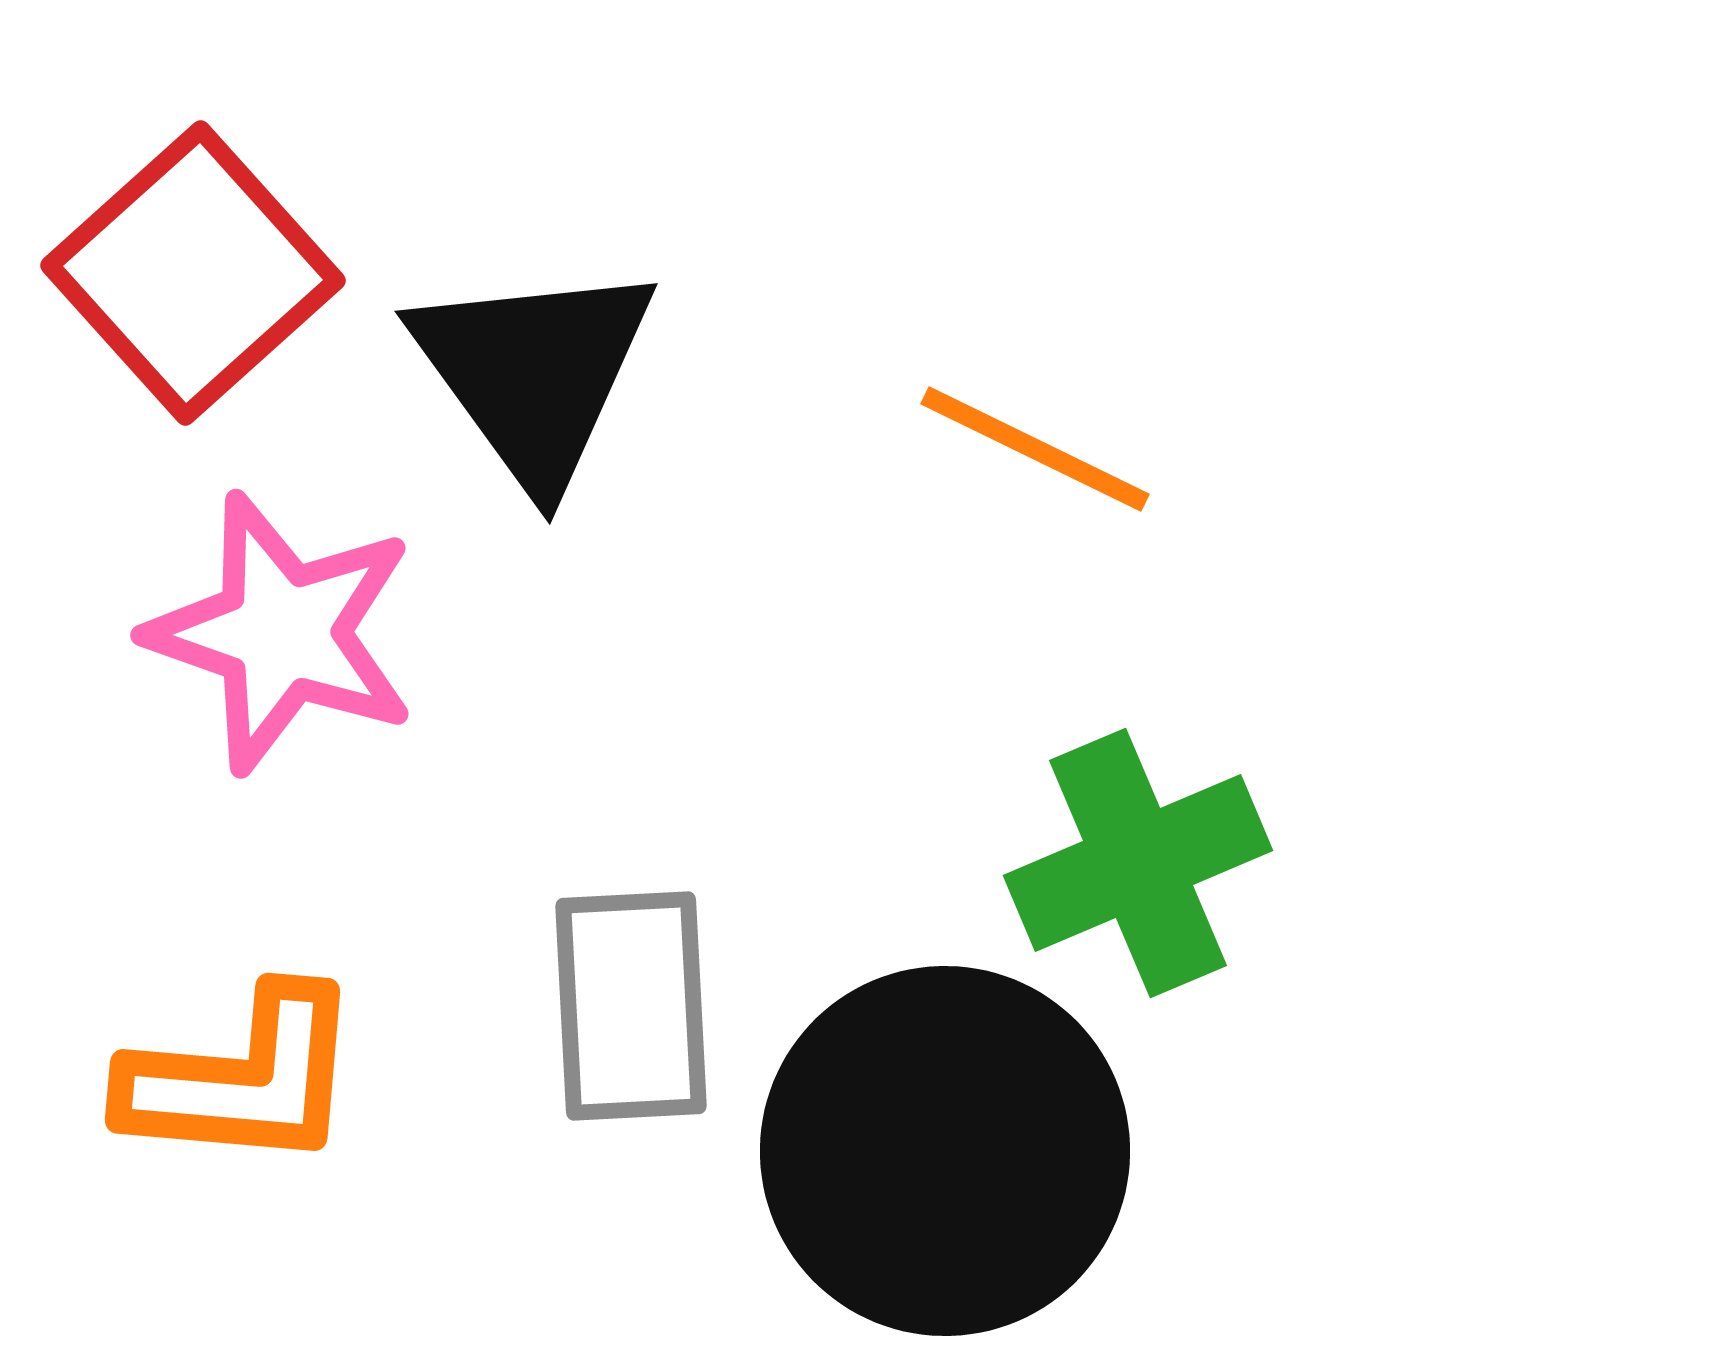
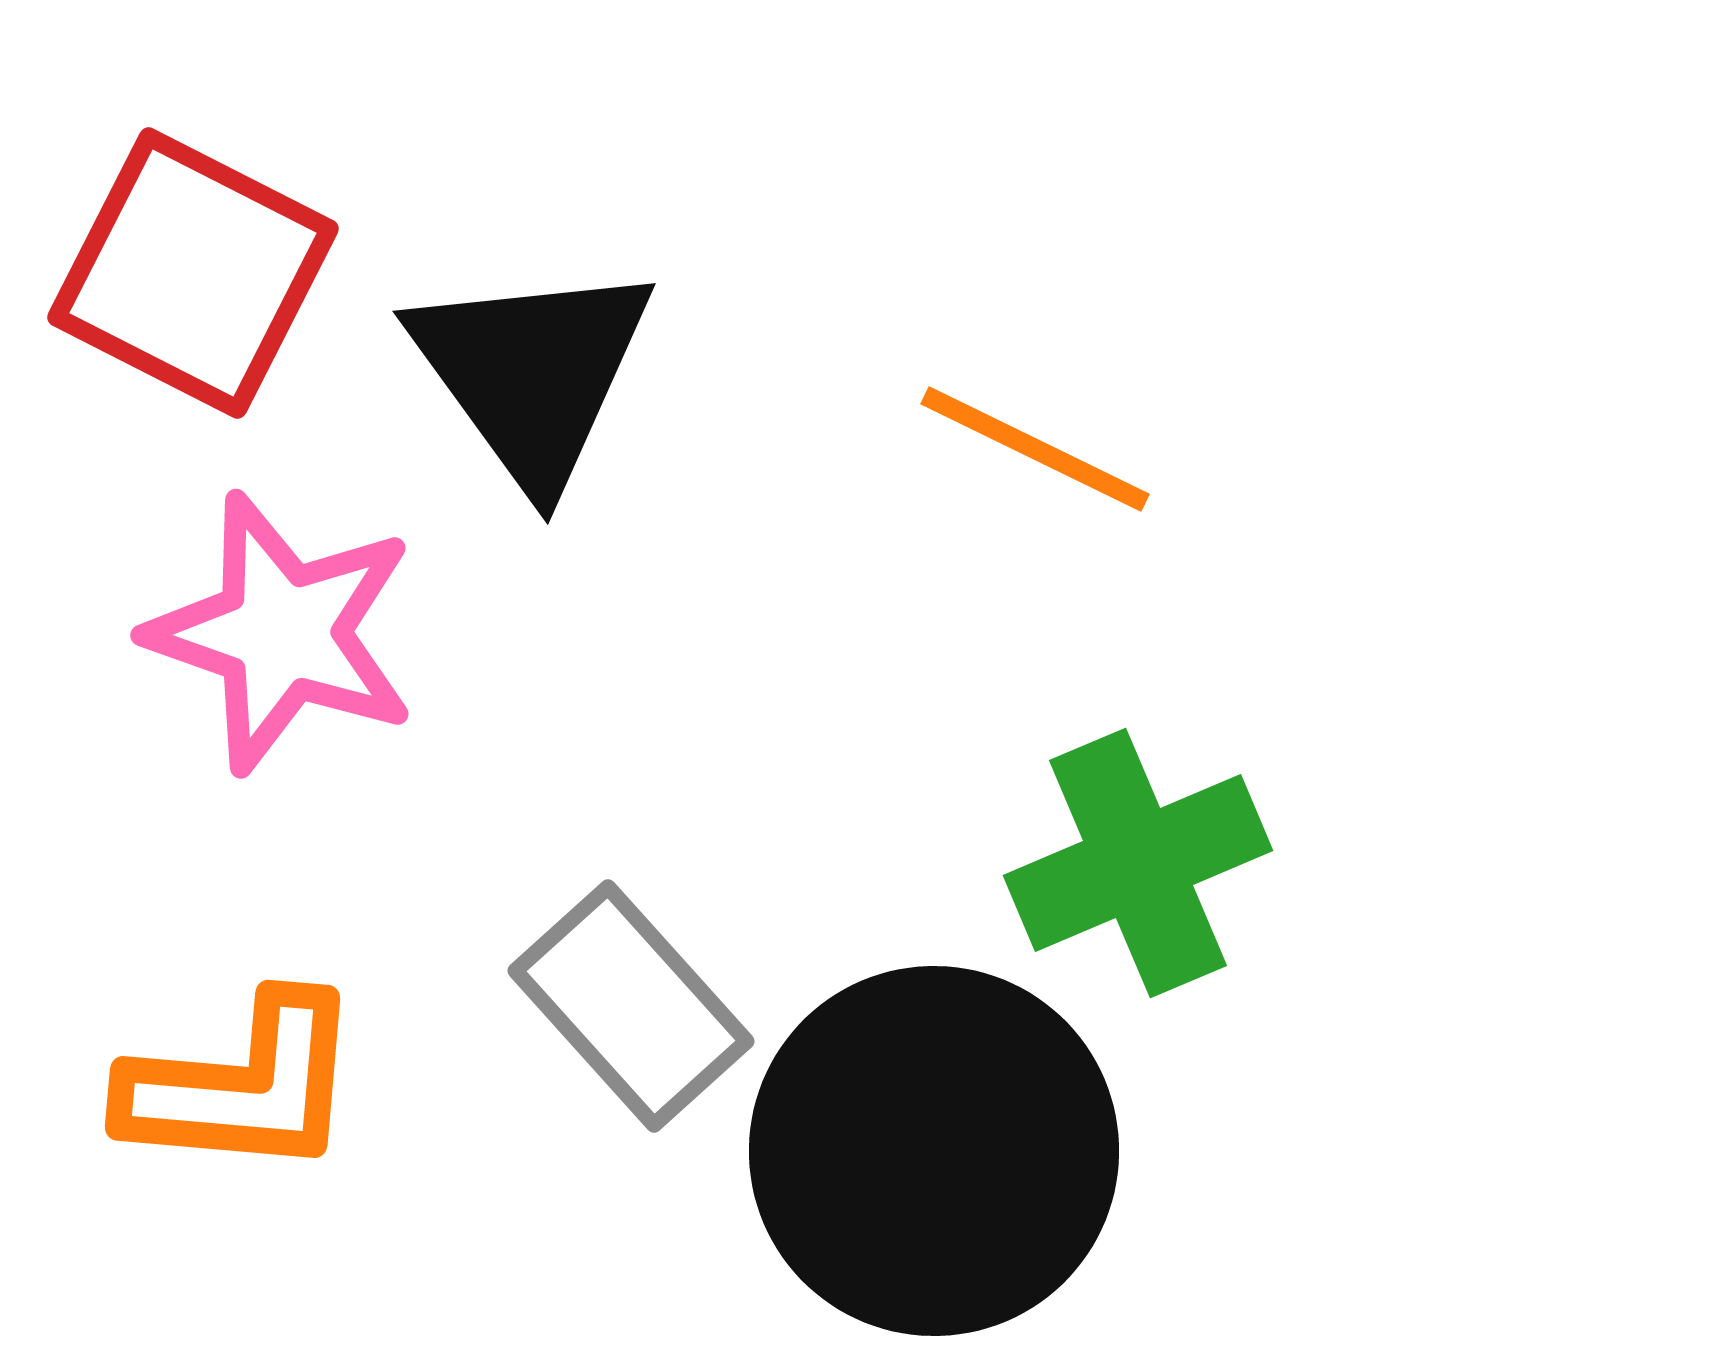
red square: rotated 21 degrees counterclockwise
black triangle: moved 2 px left
gray rectangle: rotated 39 degrees counterclockwise
orange L-shape: moved 7 px down
black circle: moved 11 px left
